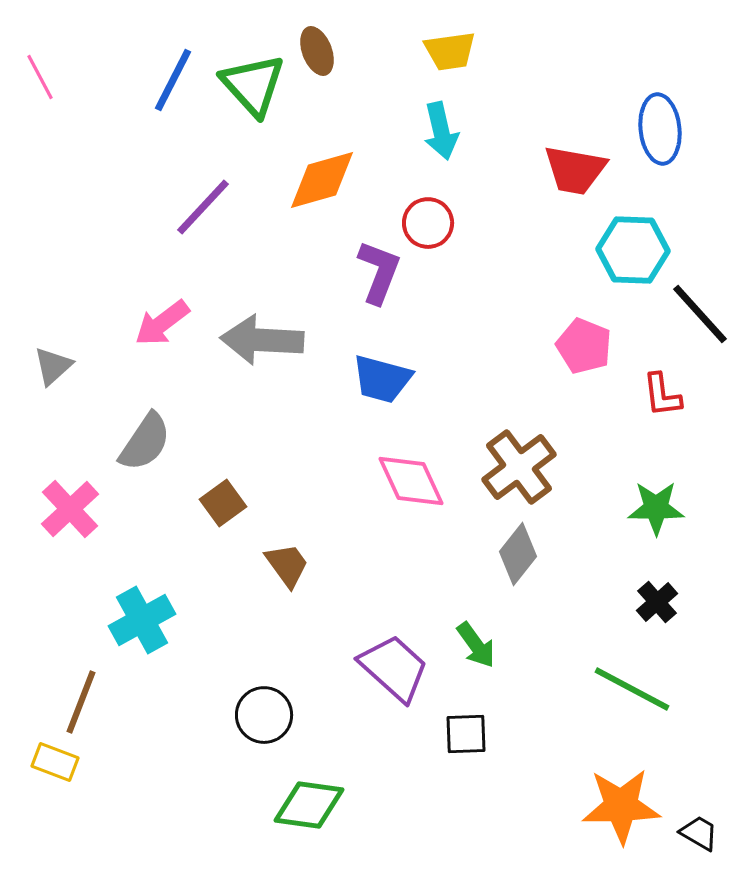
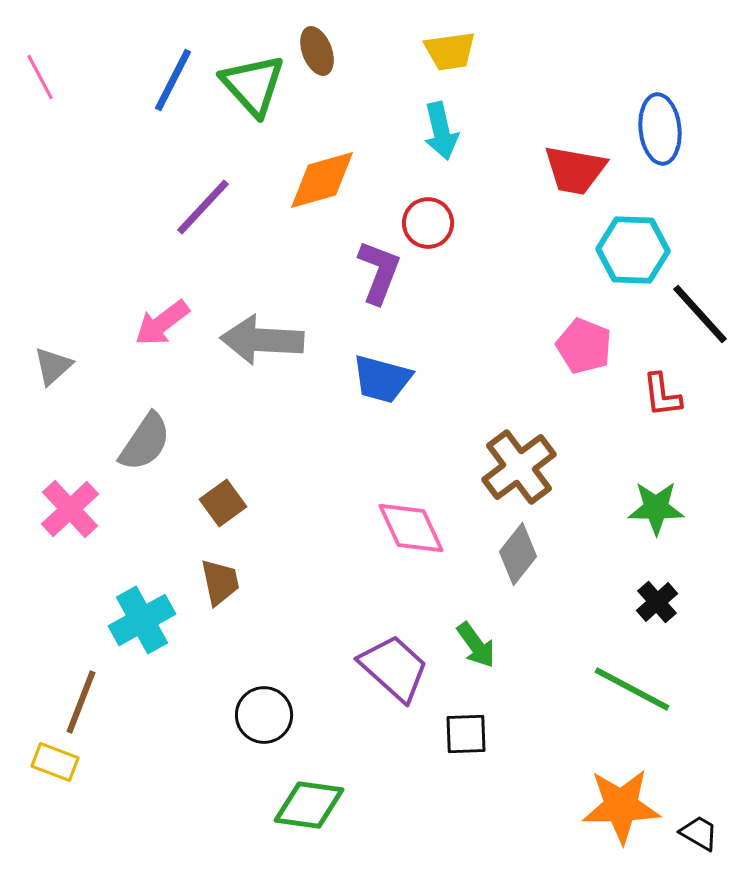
pink diamond: moved 47 px down
brown trapezoid: moved 67 px left, 17 px down; rotated 24 degrees clockwise
